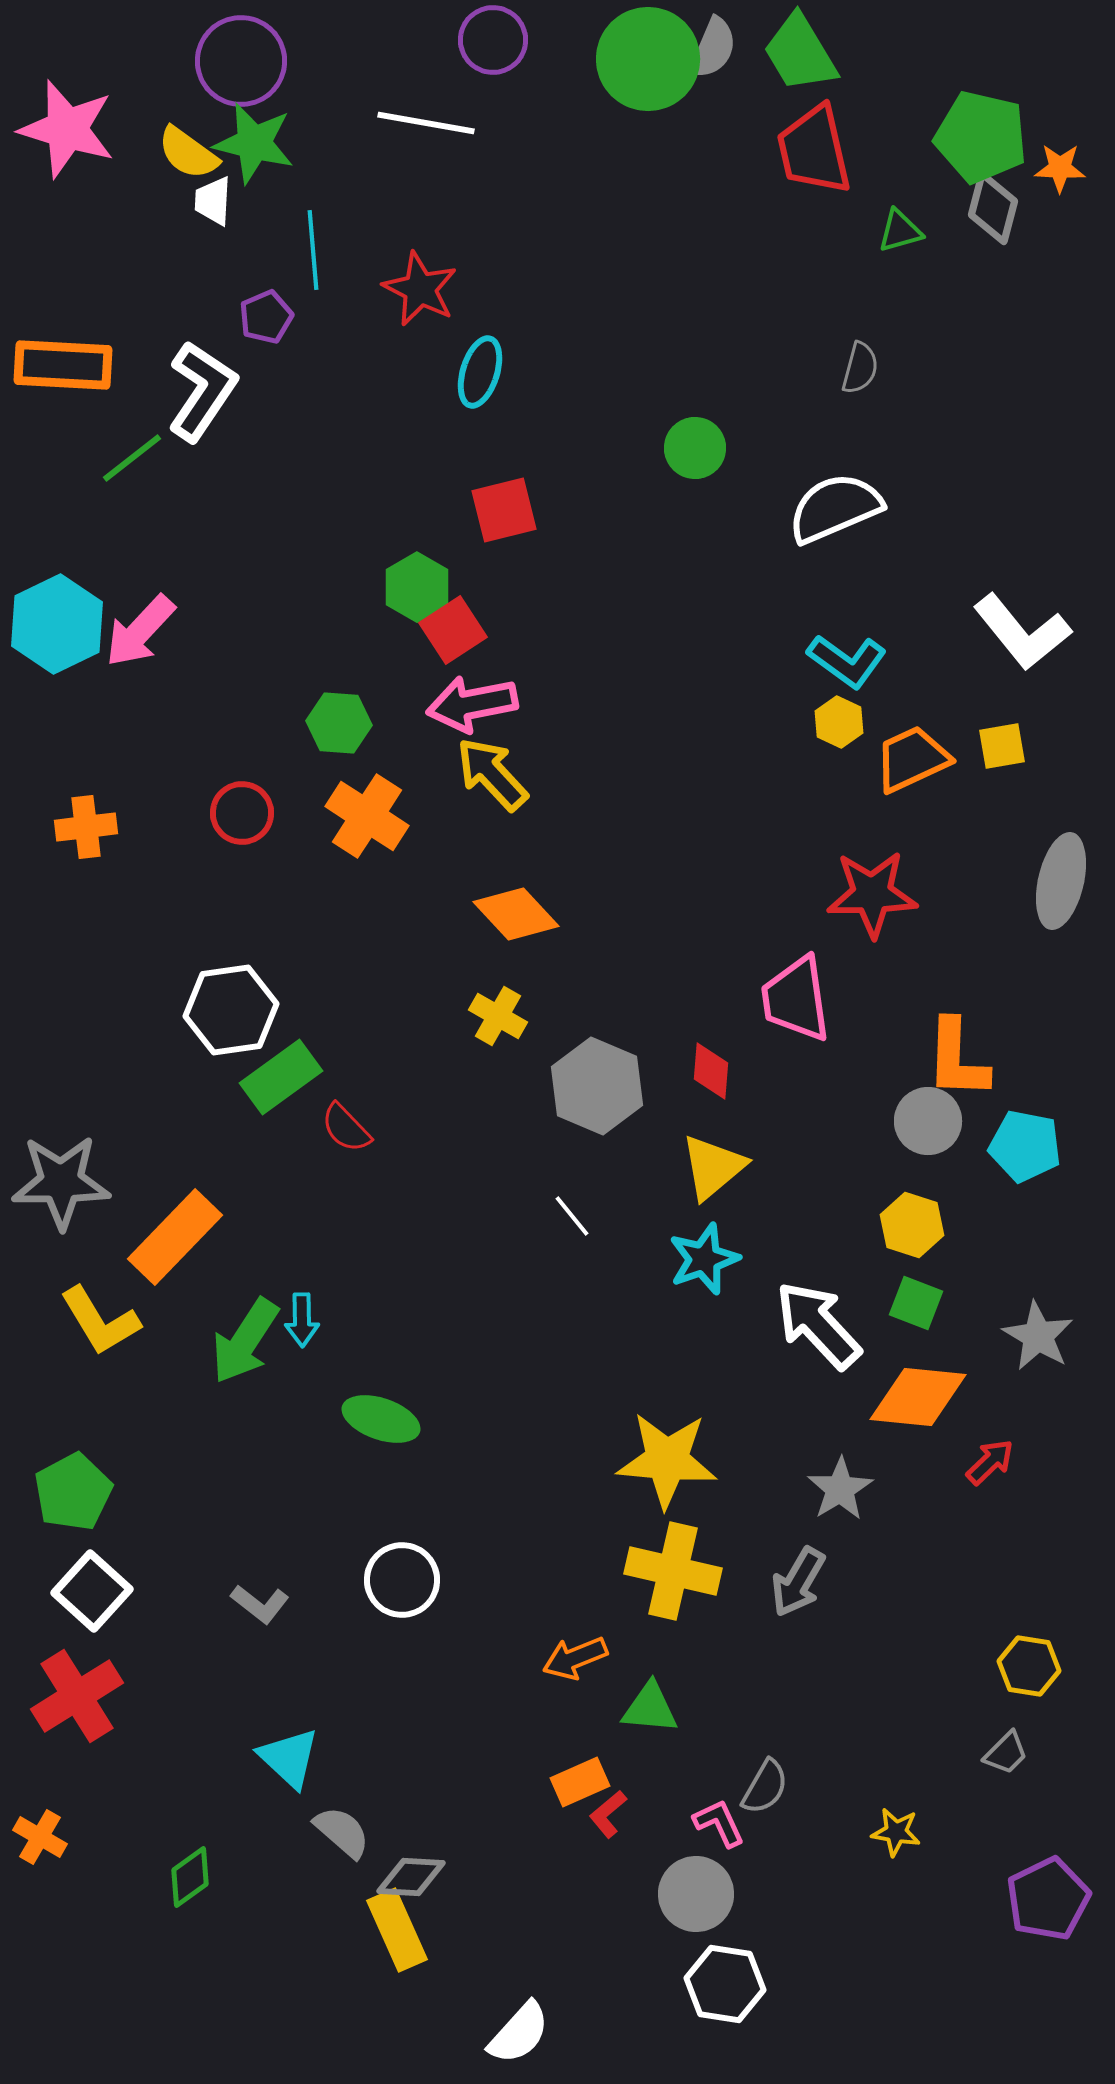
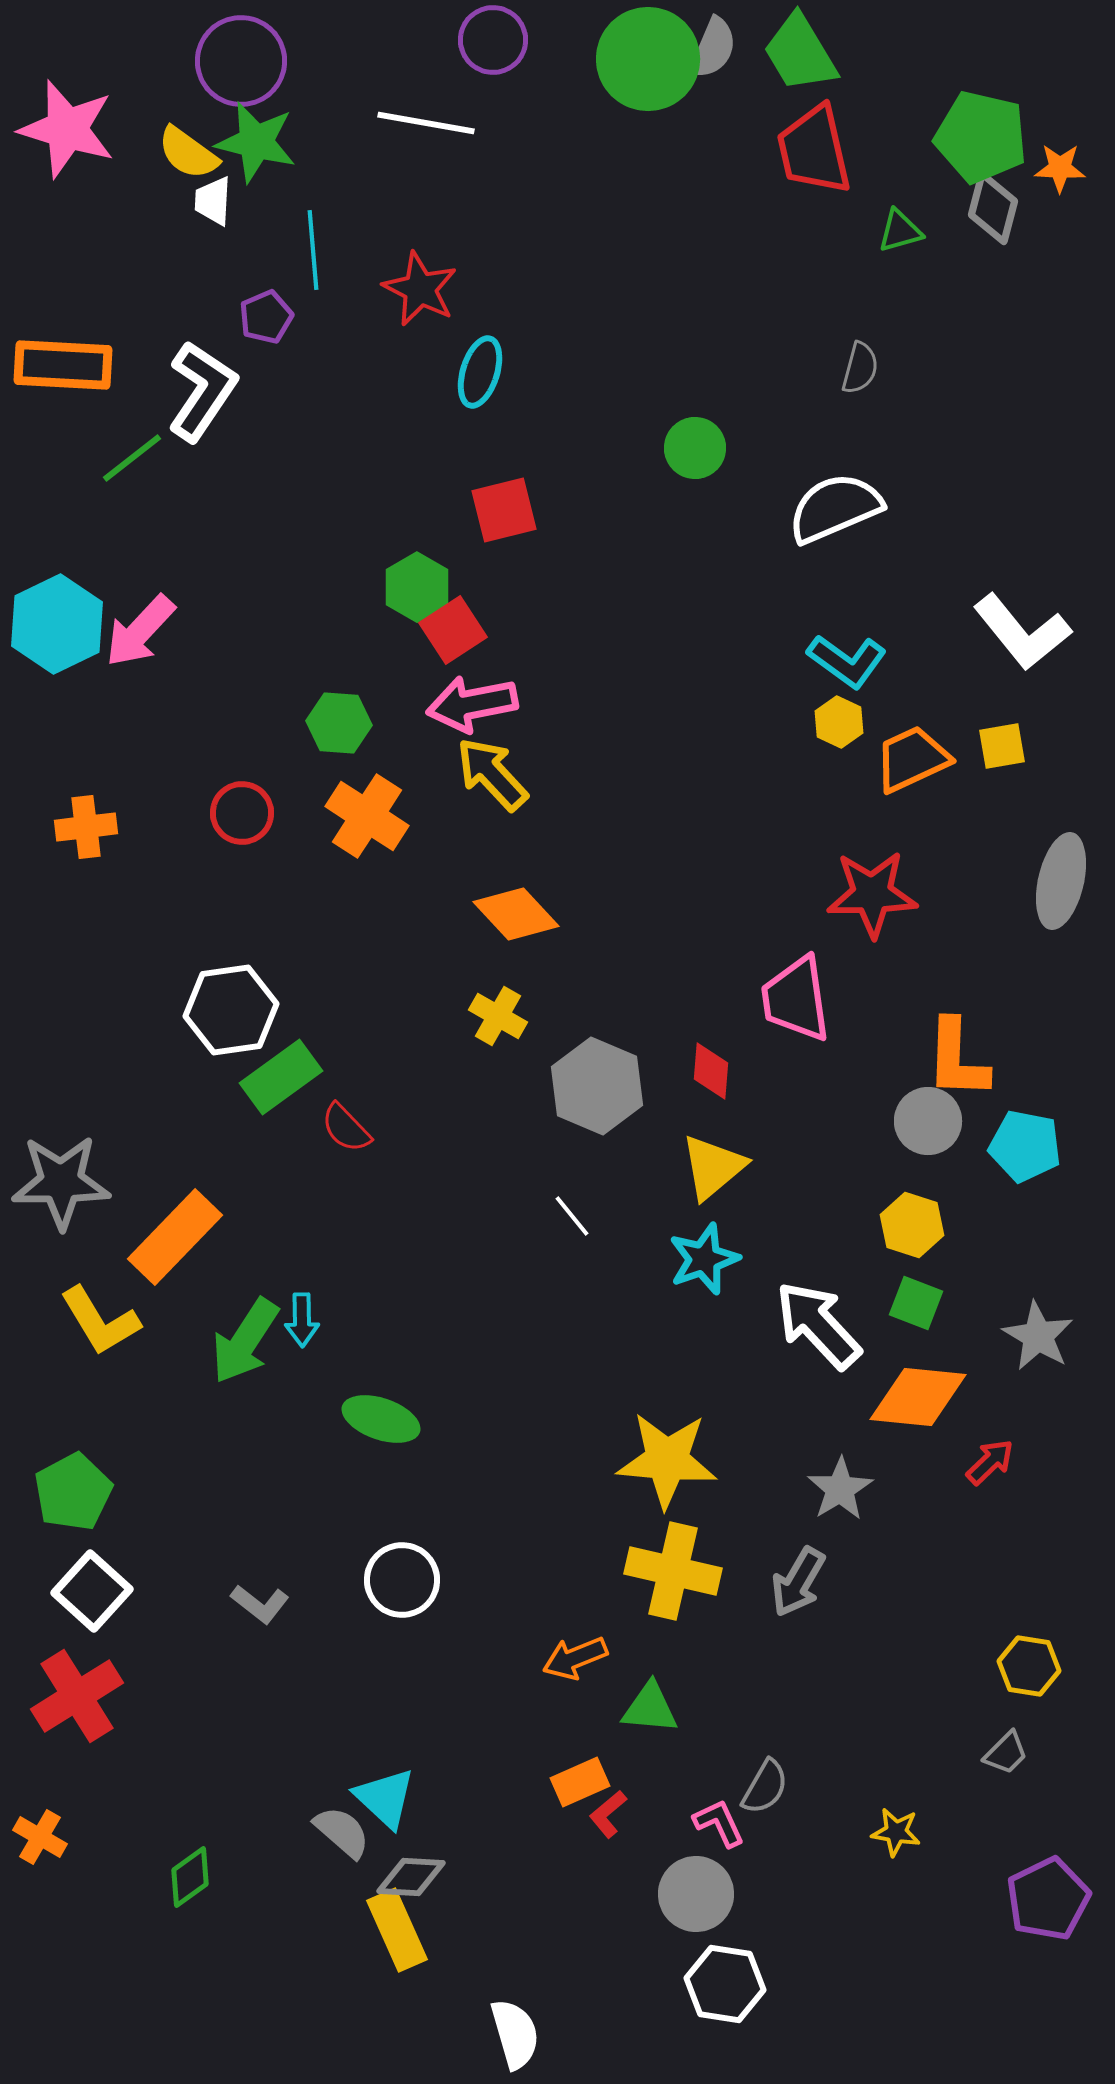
green star at (254, 143): moved 2 px right, 1 px up
cyan triangle at (289, 1758): moved 96 px right, 40 px down
white semicircle at (519, 2033): moved 4 px left, 1 px down; rotated 58 degrees counterclockwise
